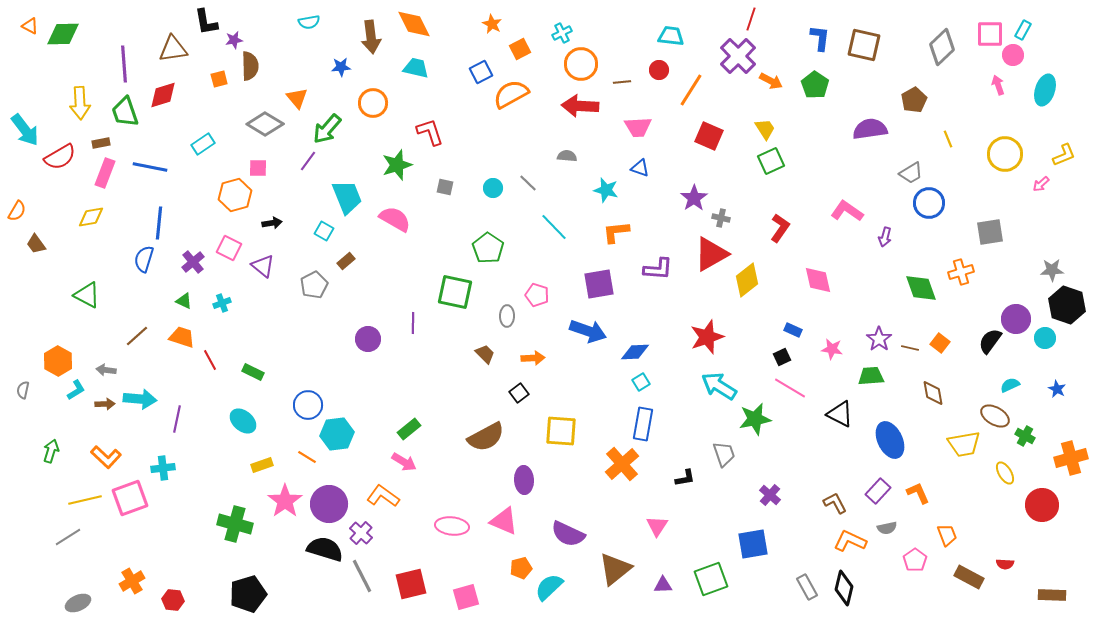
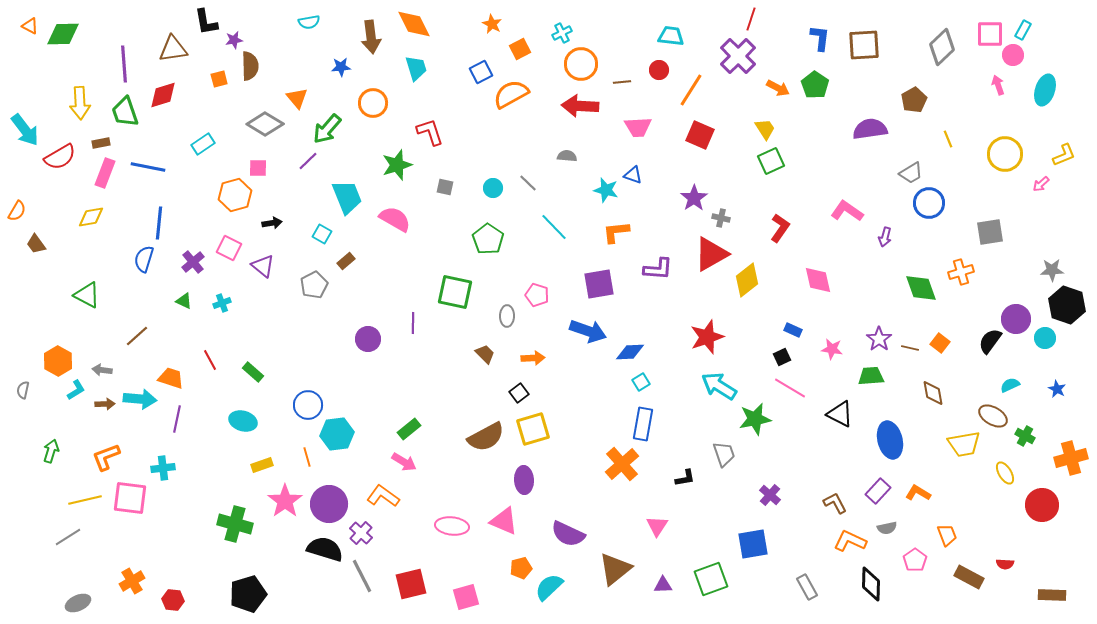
brown square at (864, 45): rotated 16 degrees counterclockwise
cyan trapezoid at (416, 68): rotated 60 degrees clockwise
orange arrow at (771, 81): moved 7 px right, 7 px down
red square at (709, 136): moved 9 px left, 1 px up
purple line at (308, 161): rotated 10 degrees clockwise
blue line at (150, 167): moved 2 px left
blue triangle at (640, 168): moved 7 px left, 7 px down
cyan square at (324, 231): moved 2 px left, 3 px down
green pentagon at (488, 248): moved 9 px up
orange trapezoid at (182, 337): moved 11 px left, 41 px down
blue diamond at (635, 352): moved 5 px left
gray arrow at (106, 370): moved 4 px left
green rectangle at (253, 372): rotated 15 degrees clockwise
brown ellipse at (995, 416): moved 2 px left
cyan ellipse at (243, 421): rotated 24 degrees counterclockwise
yellow square at (561, 431): moved 28 px left, 2 px up; rotated 20 degrees counterclockwise
blue ellipse at (890, 440): rotated 12 degrees clockwise
orange L-shape at (106, 457): rotated 116 degrees clockwise
orange line at (307, 457): rotated 42 degrees clockwise
orange L-shape at (918, 493): rotated 35 degrees counterclockwise
pink square at (130, 498): rotated 27 degrees clockwise
black diamond at (844, 588): moved 27 px right, 4 px up; rotated 12 degrees counterclockwise
